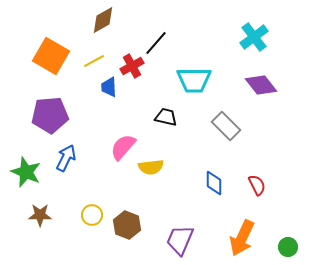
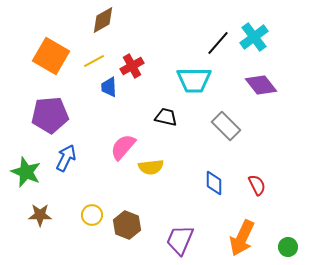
black line: moved 62 px right
